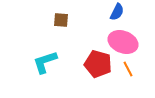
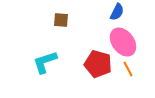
pink ellipse: rotated 32 degrees clockwise
